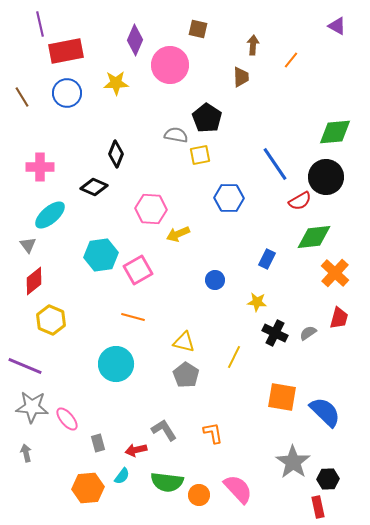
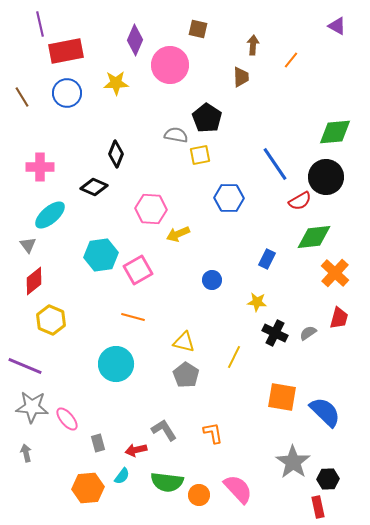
blue circle at (215, 280): moved 3 px left
